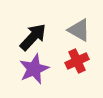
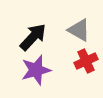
red cross: moved 9 px right
purple star: moved 2 px right, 1 px down; rotated 8 degrees clockwise
